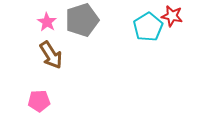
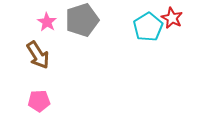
red star: moved 2 px down; rotated 15 degrees clockwise
brown arrow: moved 13 px left
